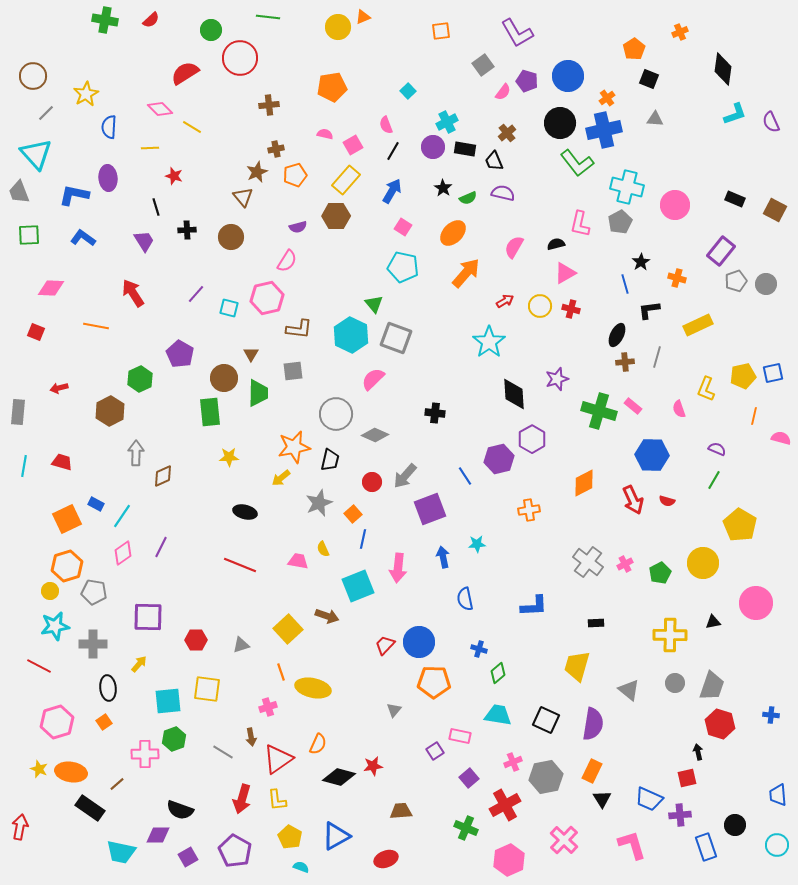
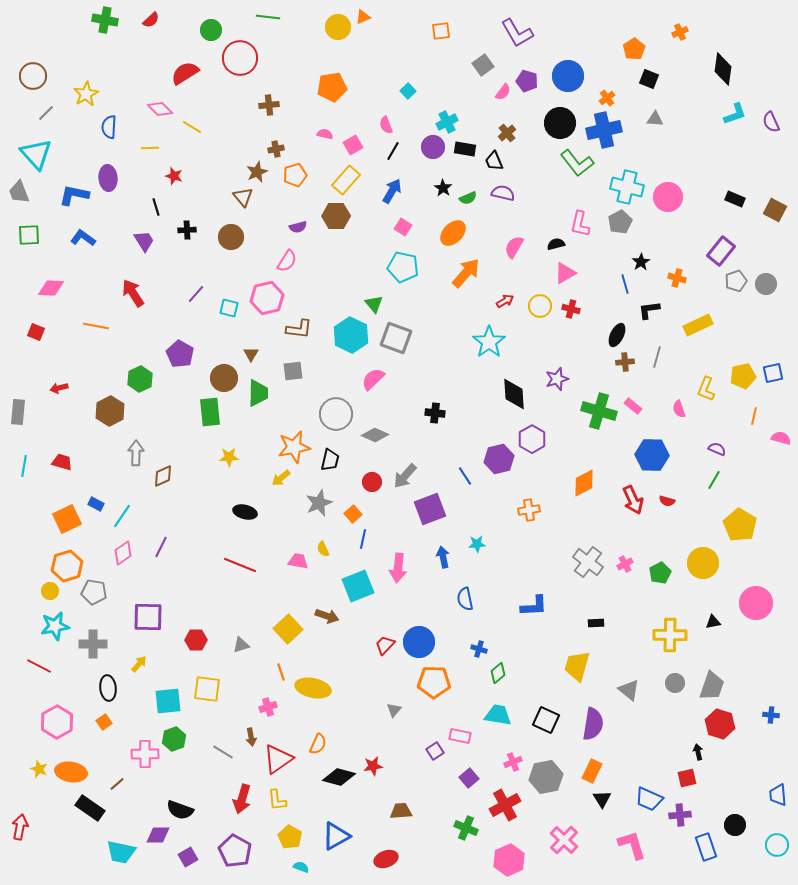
pink circle at (675, 205): moved 7 px left, 8 px up
pink hexagon at (57, 722): rotated 12 degrees counterclockwise
